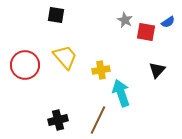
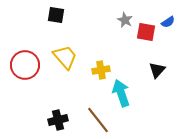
brown line: rotated 64 degrees counterclockwise
